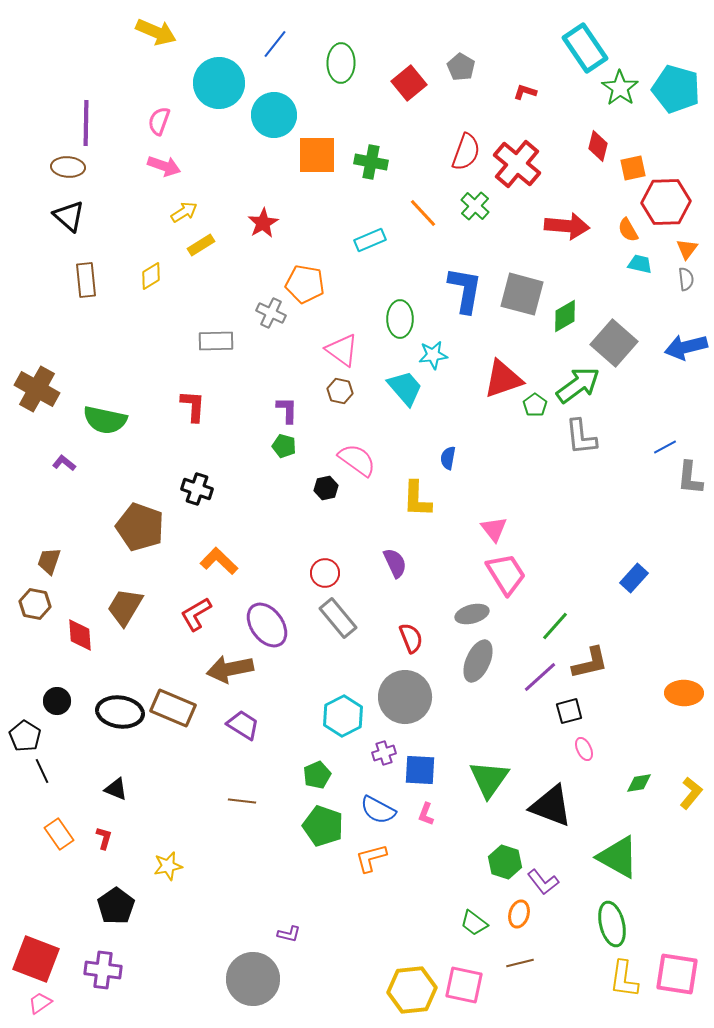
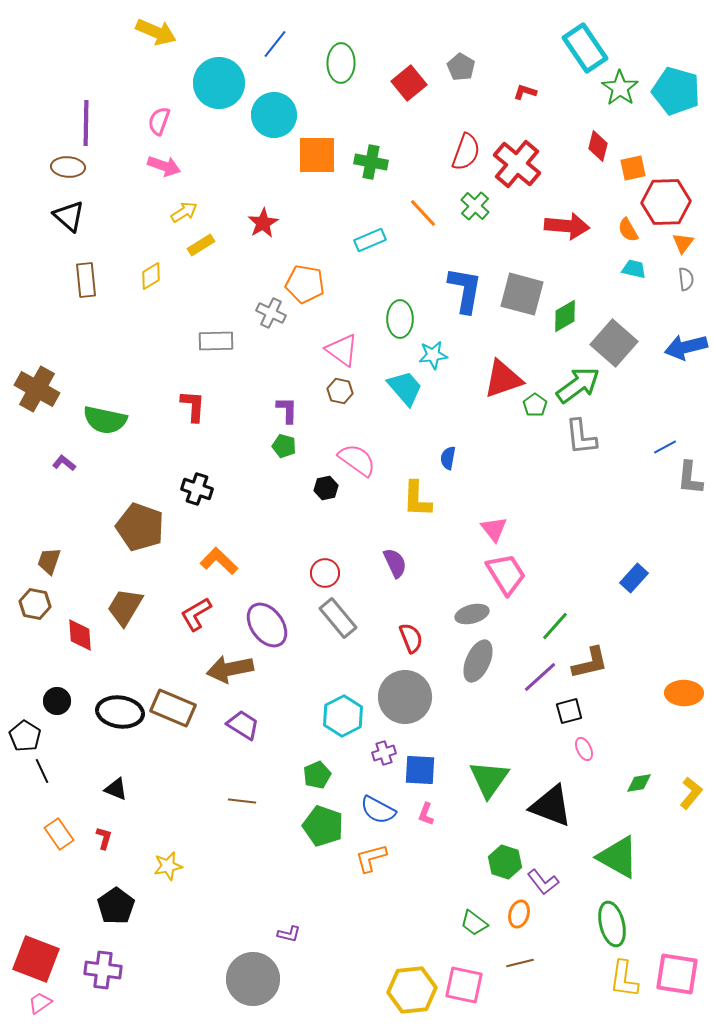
cyan pentagon at (676, 89): moved 2 px down
orange triangle at (687, 249): moved 4 px left, 6 px up
cyan trapezoid at (640, 264): moved 6 px left, 5 px down
